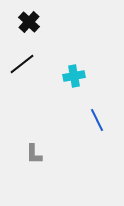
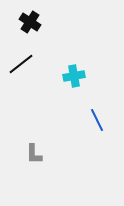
black cross: moved 1 px right; rotated 10 degrees counterclockwise
black line: moved 1 px left
